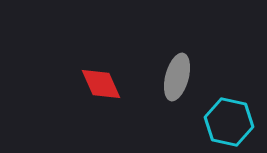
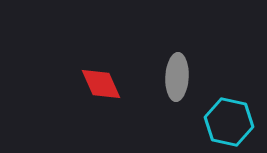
gray ellipse: rotated 12 degrees counterclockwise
